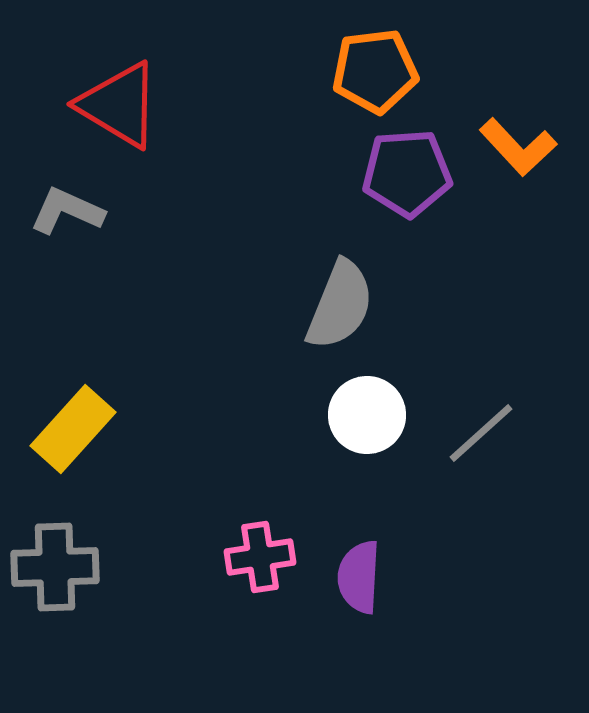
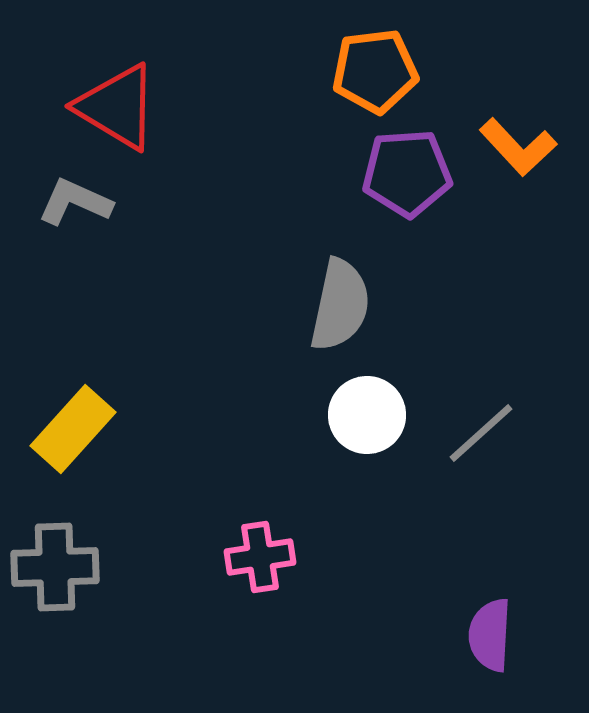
red triangle: moved 2 px left, 2 px down
gray L-shape: moved 8 px right, 9 px up
gray semicircle: rotated 10 degrees counterclockwise
purple semicircle: moved 131 px right, 58 px down
